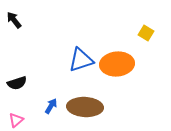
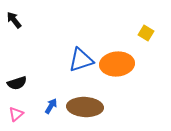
pink triangle: moved 6 px up
